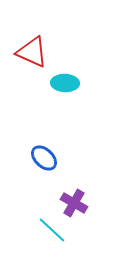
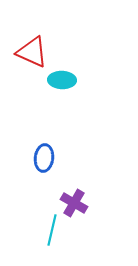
cyan ellipse: moved 3 px left, 3 px up
blue ellipse: rotated 52 degrees clockwise
cyan line: rotated 60 degrees clockwise
